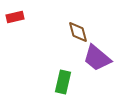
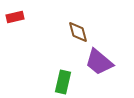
purple trapezoid: moved 2 px right, 4 px down
